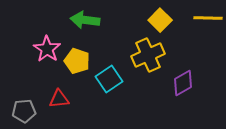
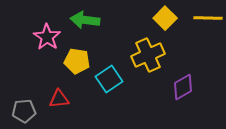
yellow square: moved 5 px right, 2 px up
pink star: moved 12 px up
yellow pentagon: rotated 10 degrees counterclockwise
purple diamond: moved 4 px down
